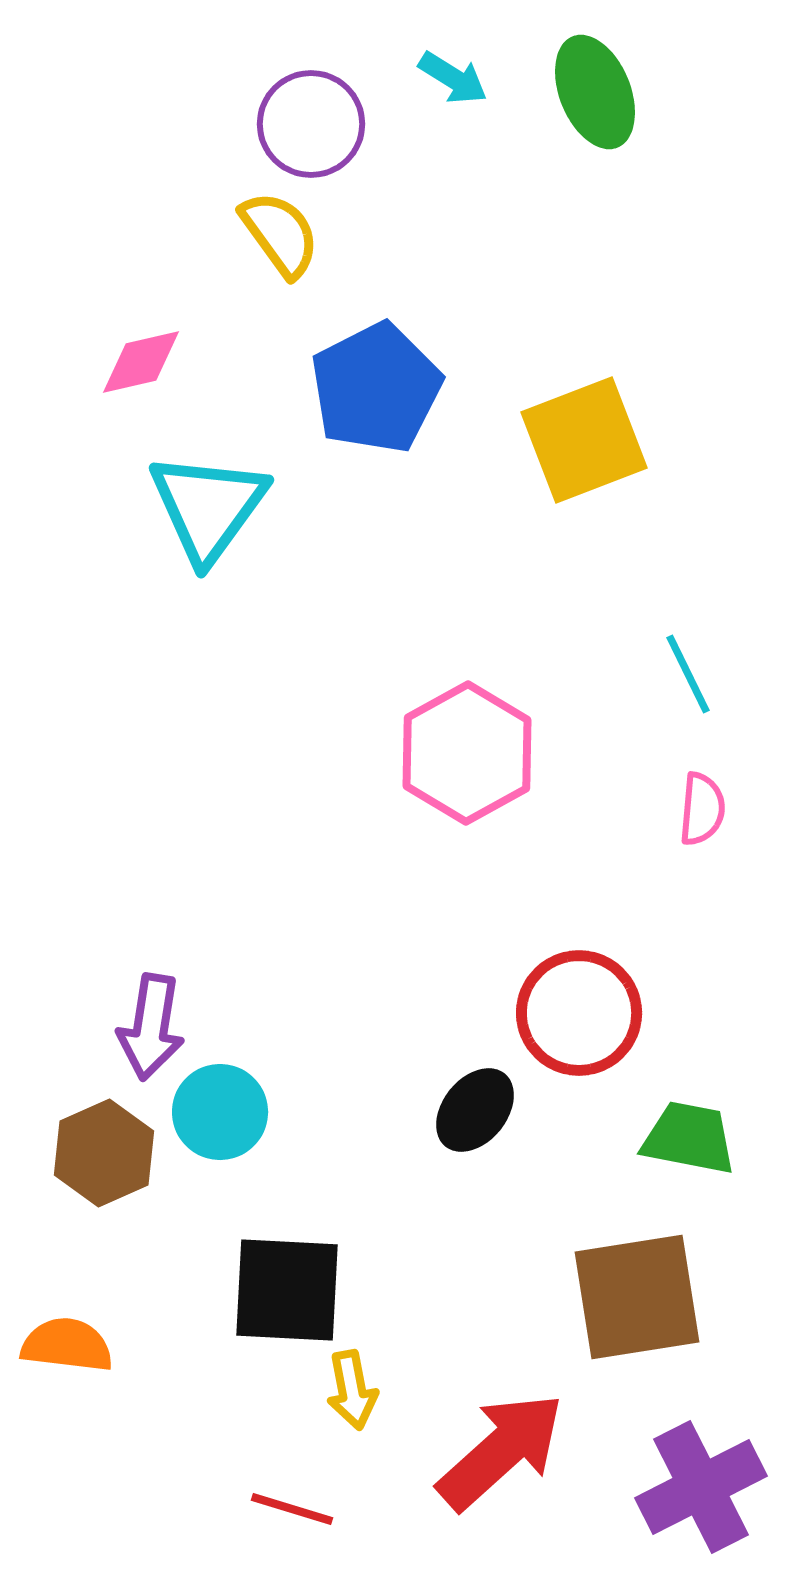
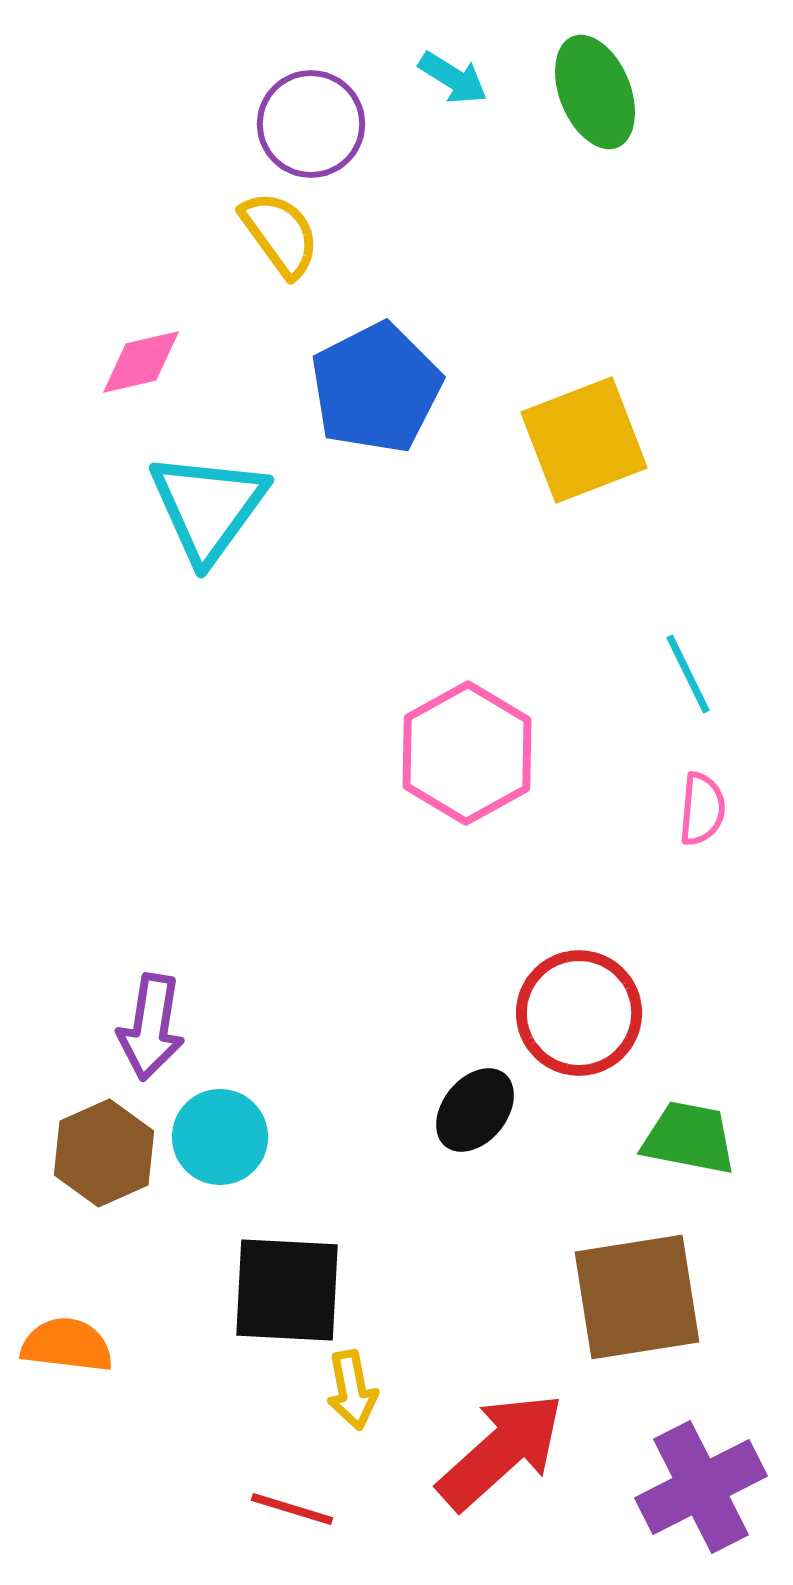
cyan circle: moved 25 px down
